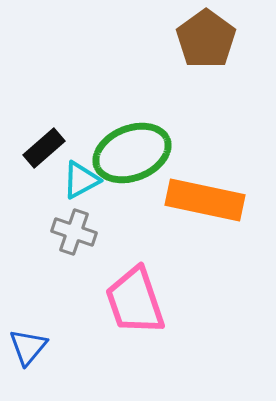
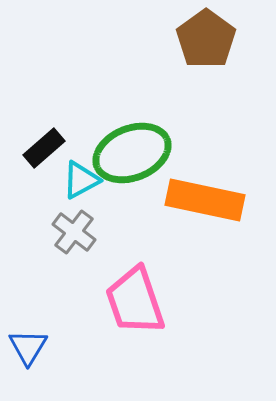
gray cross: rotated 18 degrees clockwise
blue triangle: rotated 9 degrees counterclockwise
